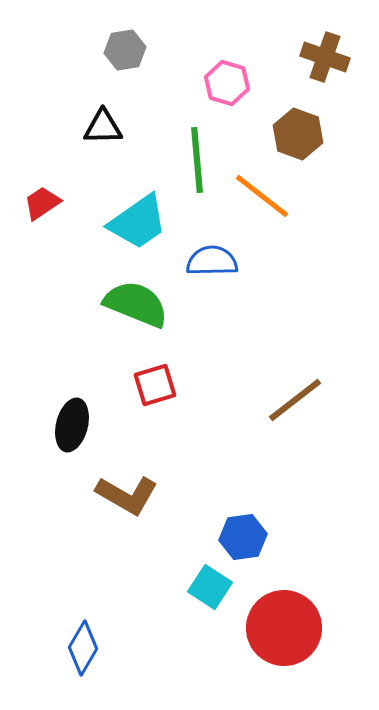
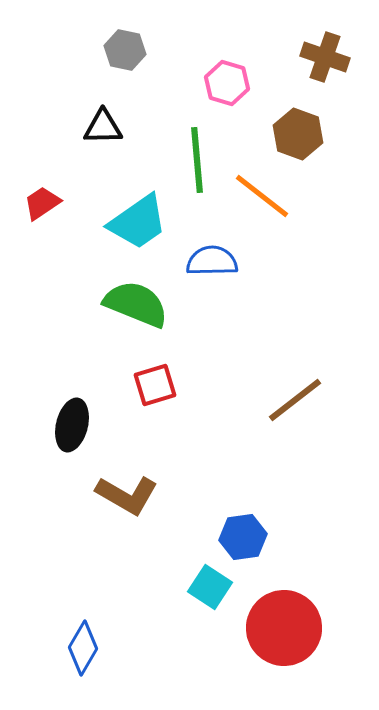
gray hexagon: rotated 21 degrees clockwise
